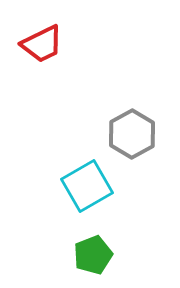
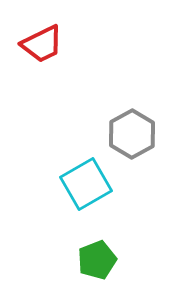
cyan square: moved 1 px left, 2 px up
green pentagon: moved 4 px right, 5 px down
